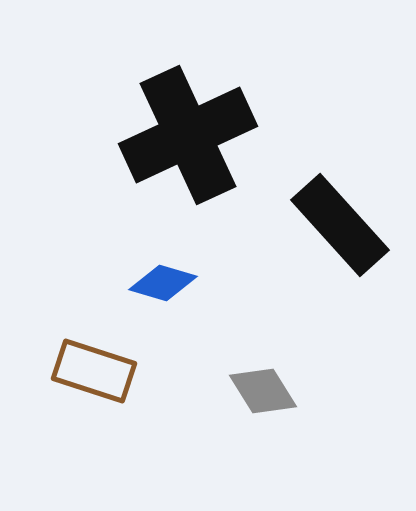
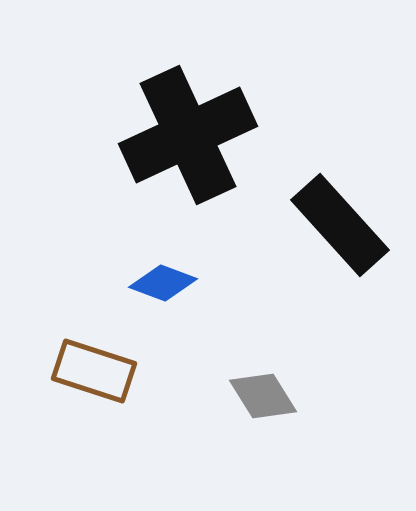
blue diamond: rotated 4 degrees clockwise
gray diamond: moved 5 px down
